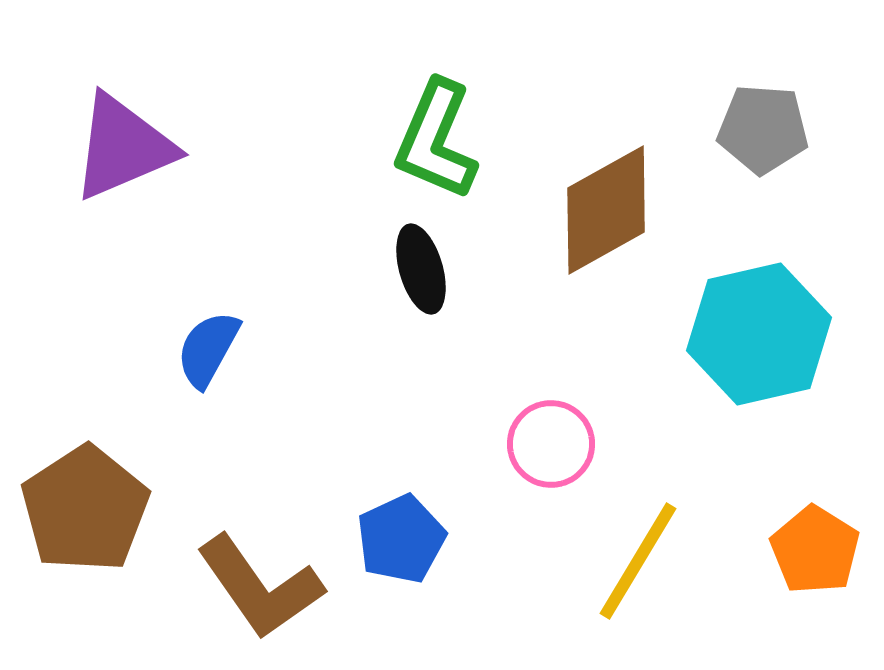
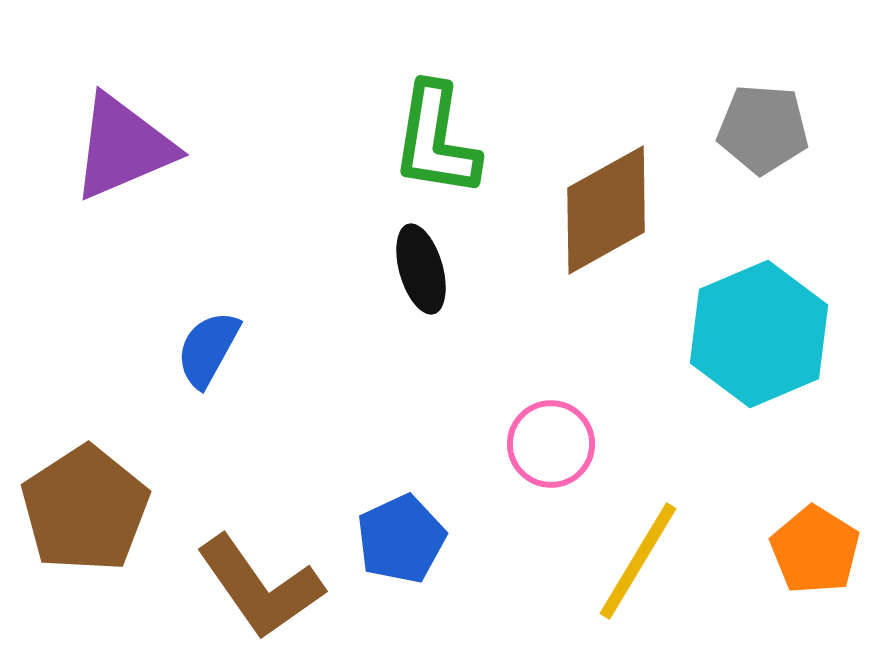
green L-shape: rotated 14 degrees counterclockwise
cyan hexagon: rotated 10 degrees counterclockwise
